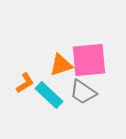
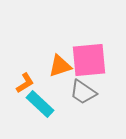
orange triangle: moved 1 px left, 1 px down
cyan rectangle: moved 9 px left, 9 px down
